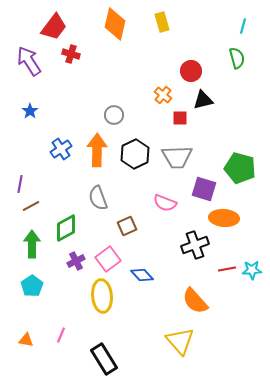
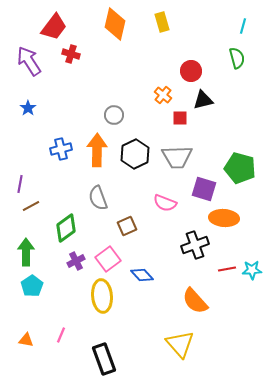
blue star: moved 2 px left, 3 px up
blue cross: rotated 20 degrees clockwise
green diamond: rotated 8 degrees counterclockwise
green arrow: moved 6 px left, 8 px down
yellow triangle: moved 3 px down
black rectangle: rotated 12 degrees clockwise
